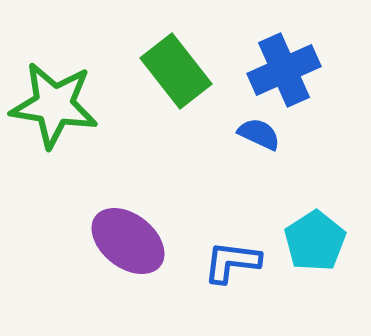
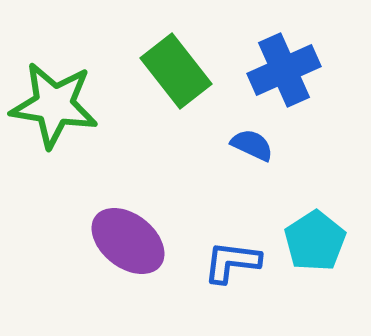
blue semicircle: moved 7 px left, 11 px down
